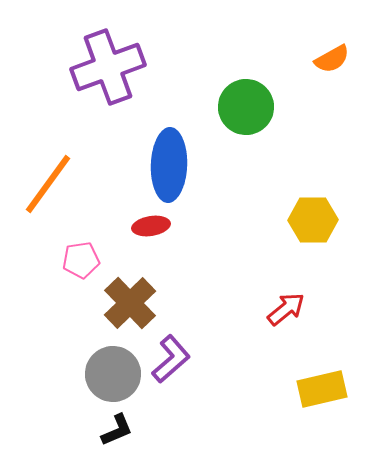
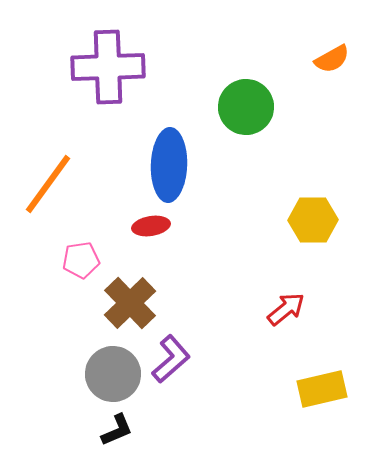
purple cross: rotated 18 degrees clockwise
